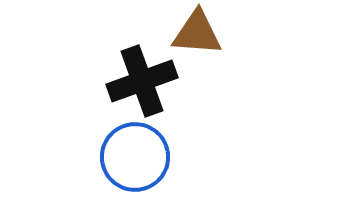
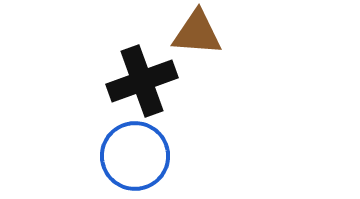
blue circle: moved 1 px up
